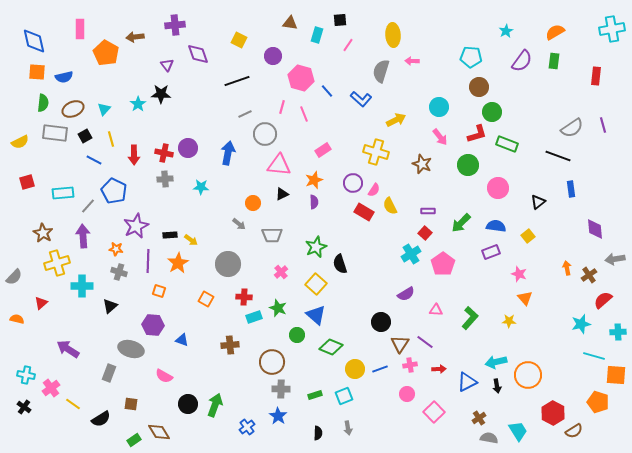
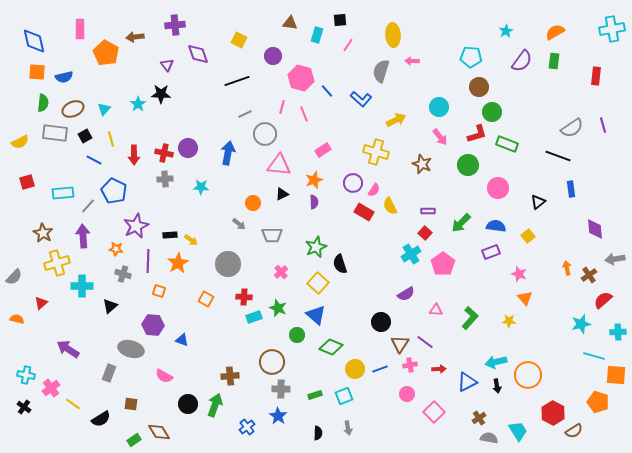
gray cross at (119, 272): moved 4 px right, 2 px down
yellow square at (316, 284): moved 2 px right, 1 px up
brown cross at (230, 345): moved 31 px down
